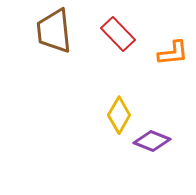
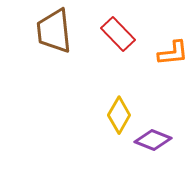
purple diamond: moved 1 px right, 1 px up
